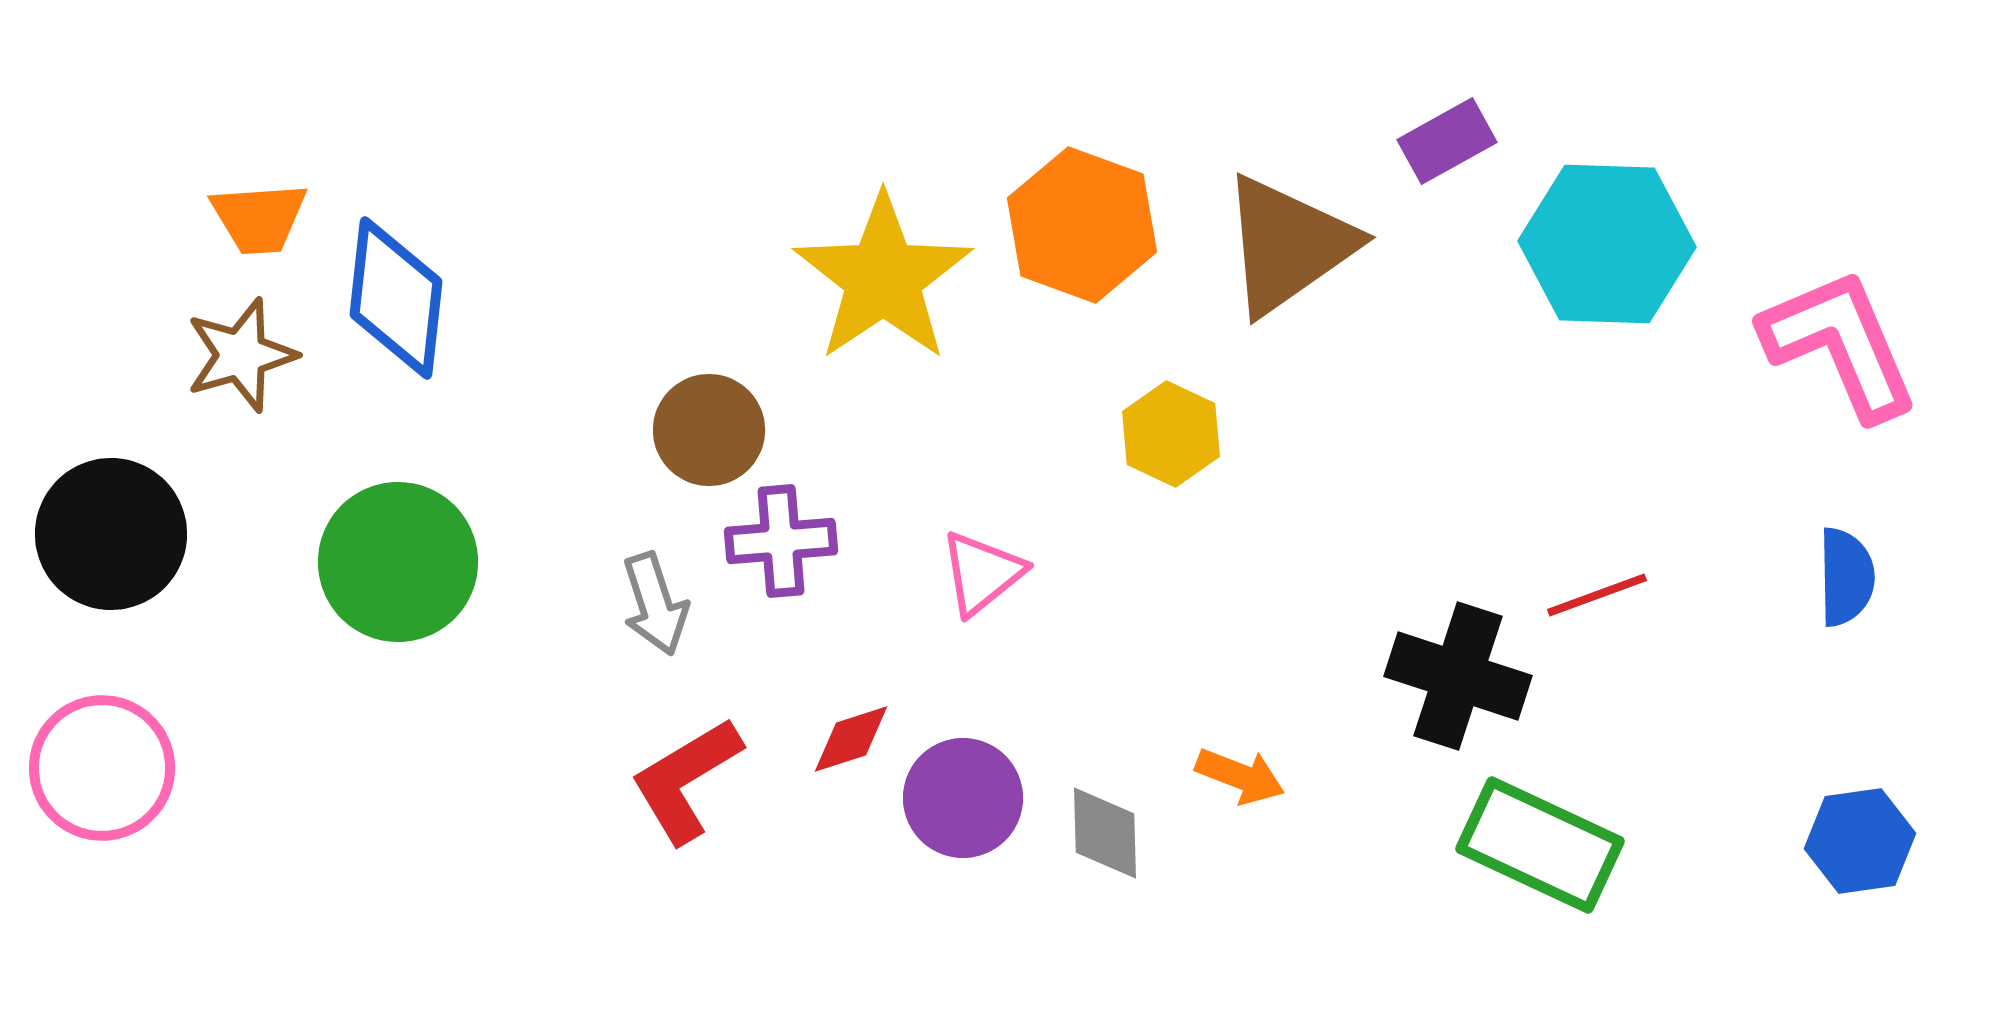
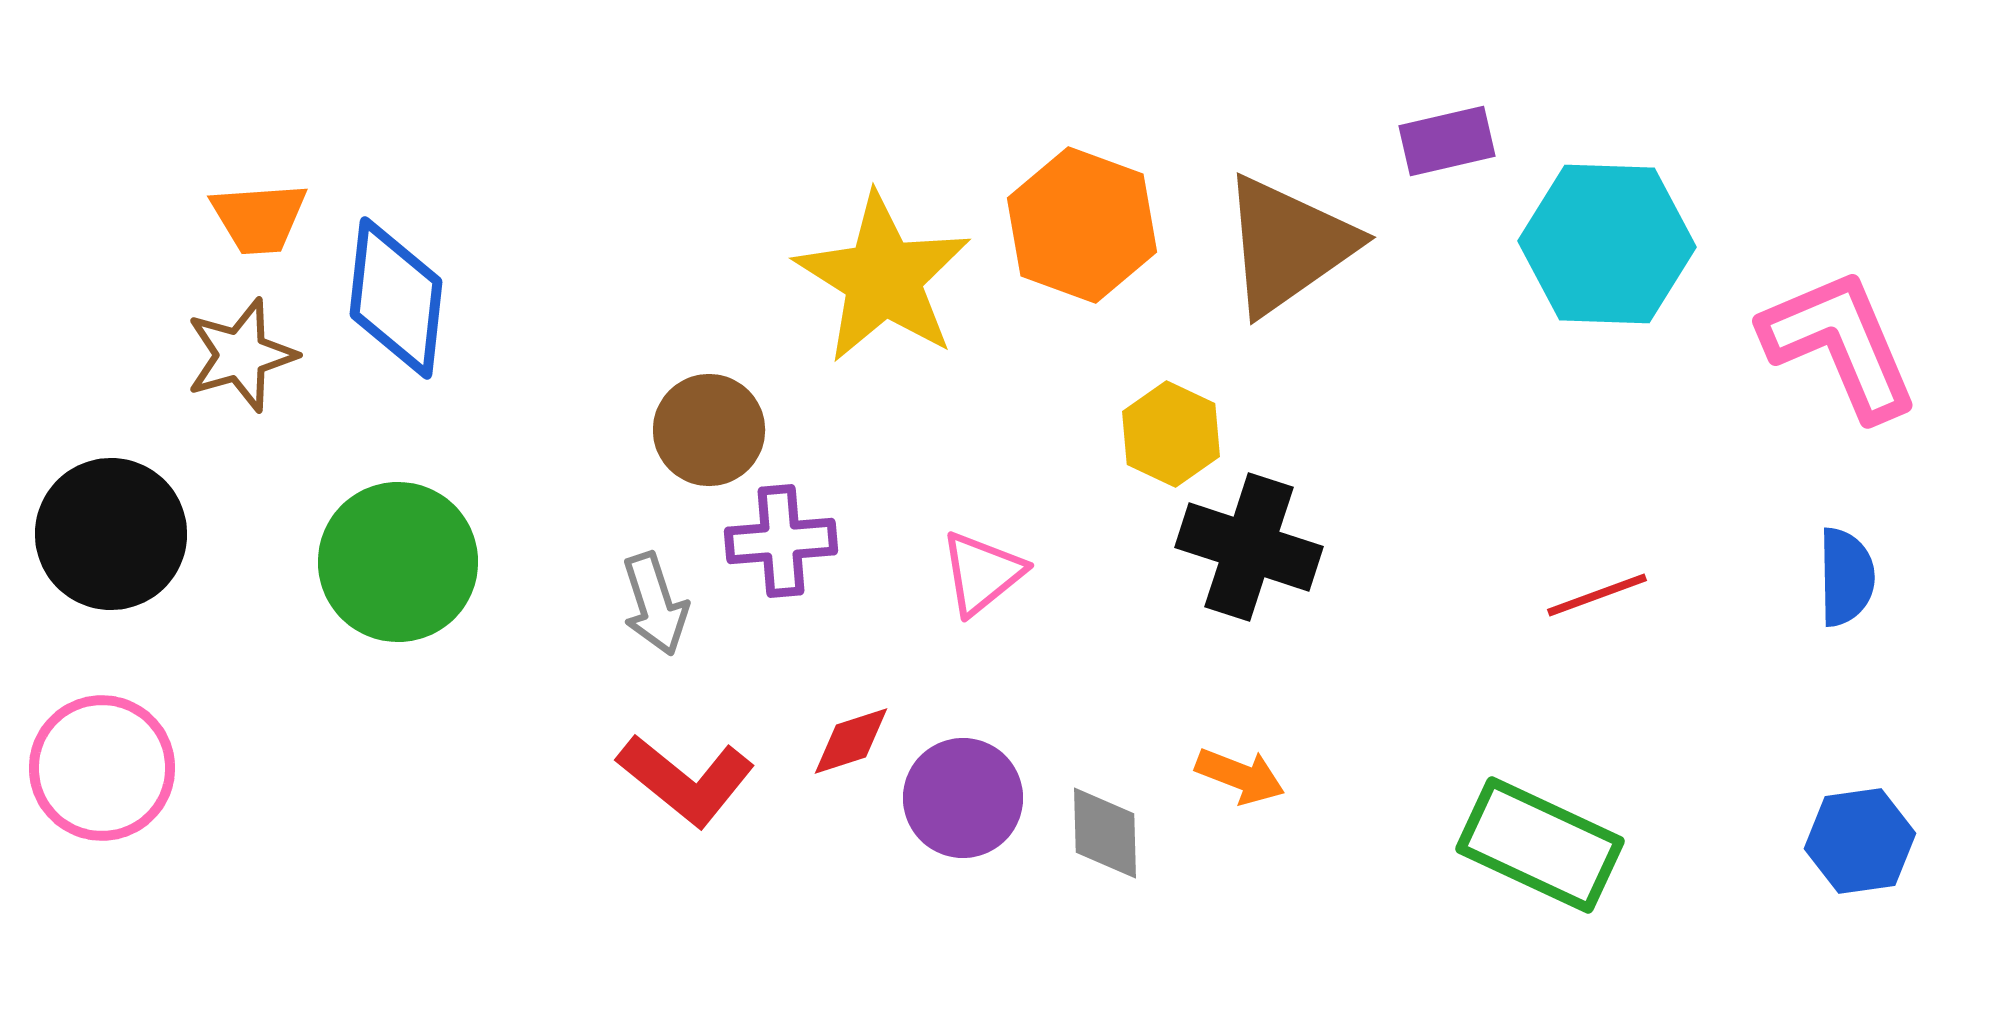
purple rectangle: rotated 16 degrees clockwise
yellow star: rotated 6 degrees counterclockwise
black cross: moved 209 px left, 129 px up
red diamond: moved 2 px down
red L-shape: rotated 110 degrees counterclockwise
